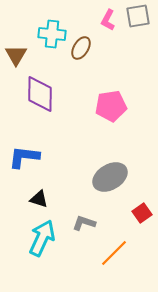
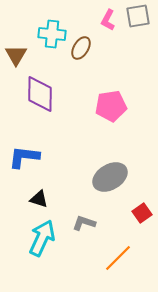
orange line: moved 4 px right, 5 px down
